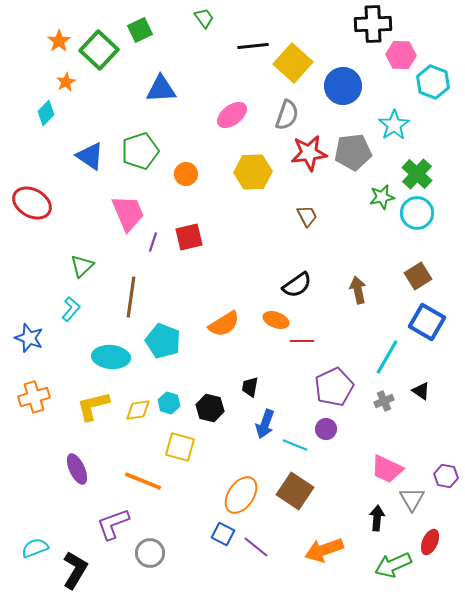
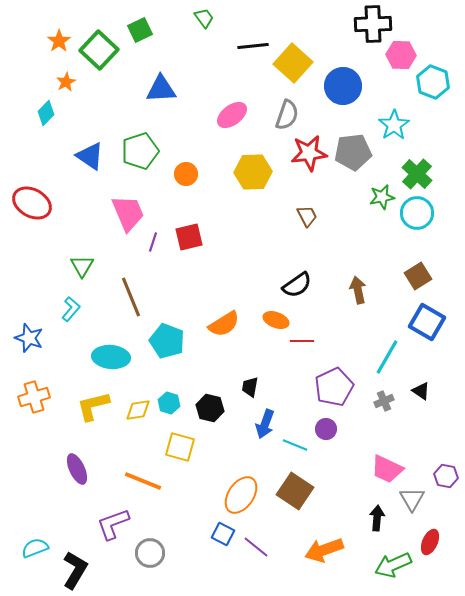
green triangle at (82, 266): rotated 15 degrees counterclockwise
brown line at (131, 297): rotated 30 degrees counterclockwise
cyan pentagon at (163, 341): moved 4 px right
